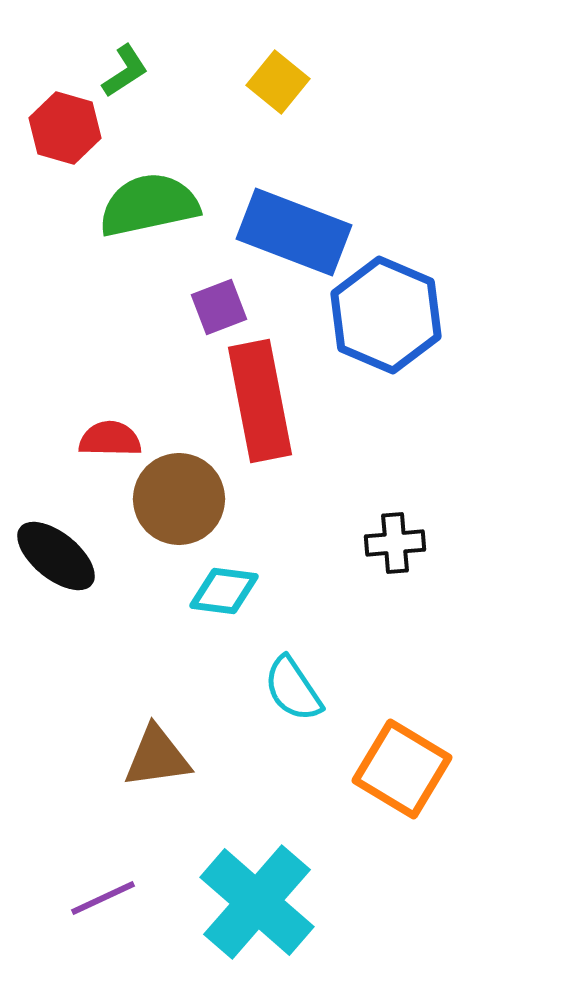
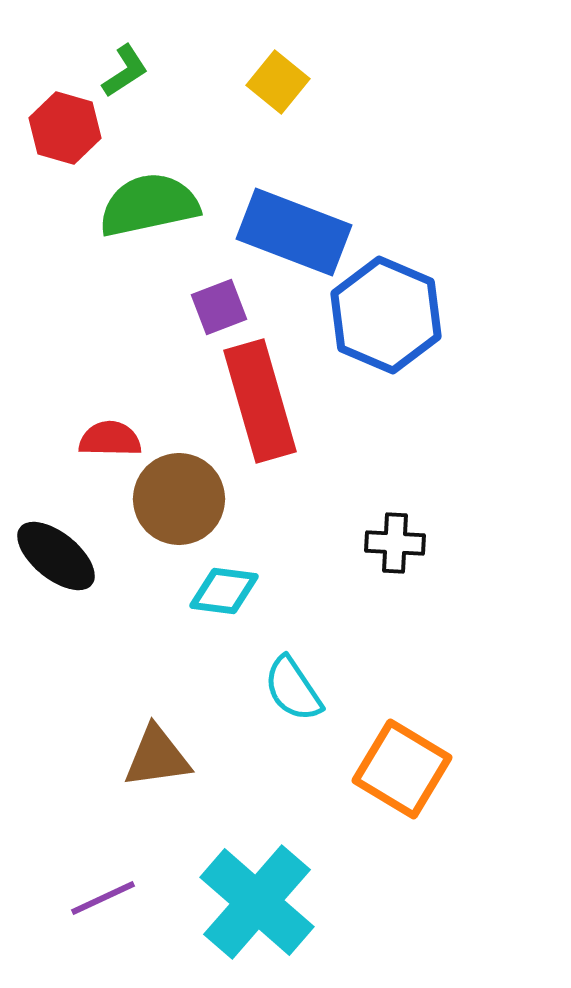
red rectangle: rotated 5 degrees counterclockwise
black cross: rotated 8 degrees clockwise
